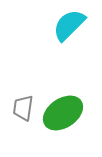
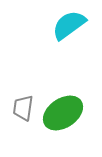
cyan semicircle: rotated 9 degrees clockwise
